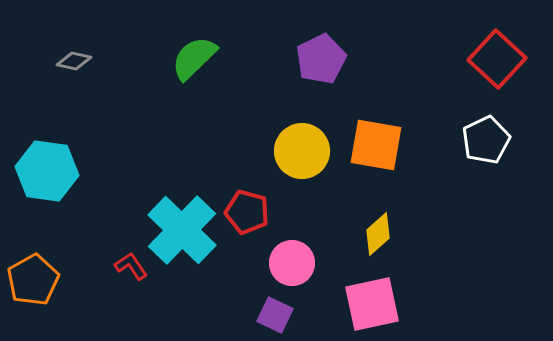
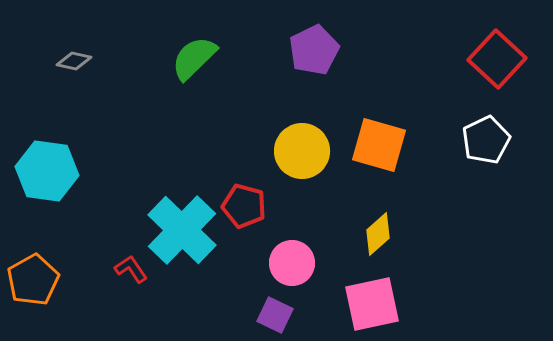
purple pentagon: moved 7 px left, 9 px up
orange square: moved 3 px right; rotated 6 degrees clockwise
red pentagon: moved 3 px left, 6 px up
red L-shape: moved 3 px down
